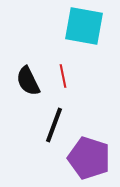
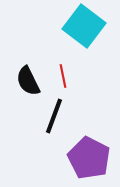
cyan square: rotated 27 degrees clockwise
black line: moved 9 px up
purple pentagon: rotated 9 degrees clockwise
